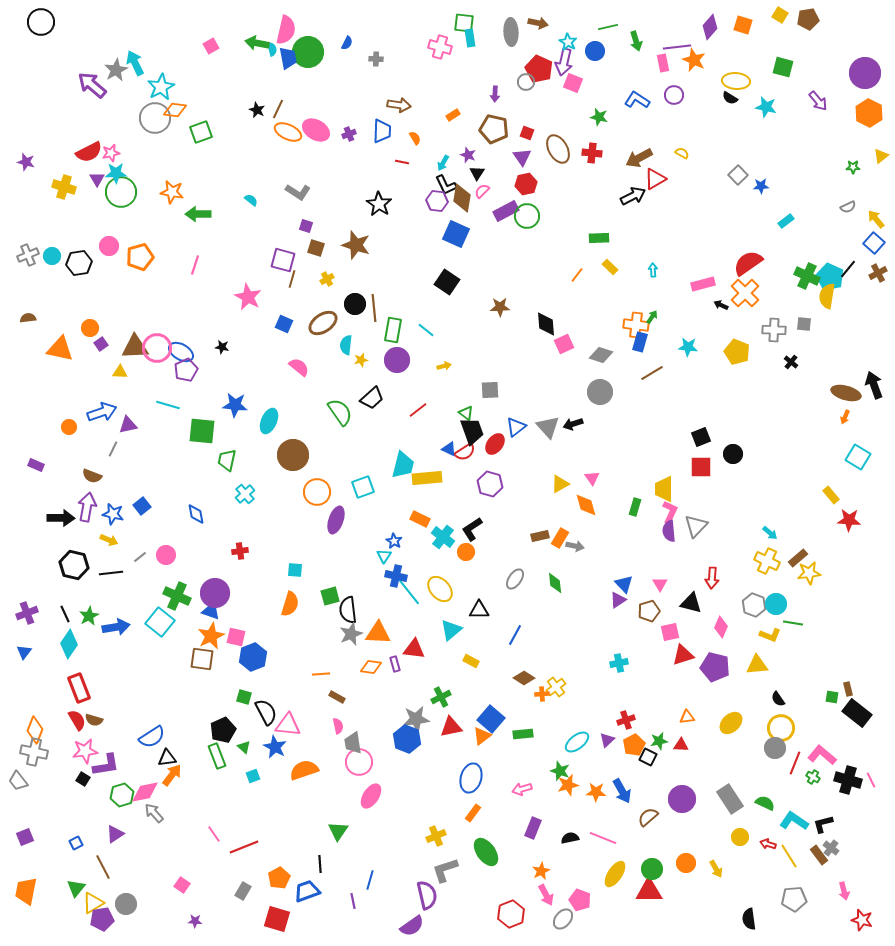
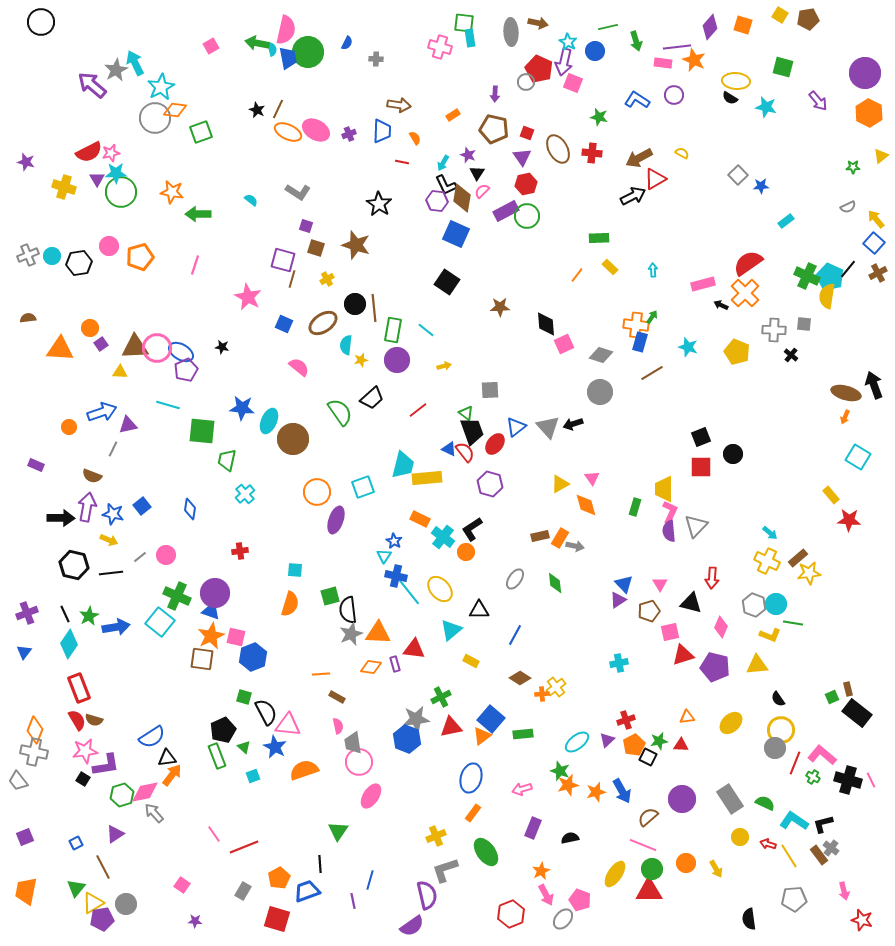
pink rectangle at (663, 63): rotated 72 degrees counterclockwise
cyan star at (688, 347): rotated 12 degrees clockwise
orange triangle at (60, 349): rotated 8 degrees counterclockwise
black cross at (791, 362): moved 7 px up
blue star at (235, 405): moved 7 px right, 3 px down
red semicircle at (465, 452): rotated 95 degrees counterclockwise
brown circle at (293, 455): moved 16 px up
blue diamond at (196, 514): moved 6 px left, 5 px up; rotated 20 degrees clockwise
brown diamond at (524, 678): moved 4 px left
green square at (832, 697): rotated 32 degrees counterclockwise
yellow circle at (781, 728): moved 2 px down
orange star at (596, 792): rotated 18 degrees counterclockwise
pink line at (603, 838): moved 40 px right, 7 px down
